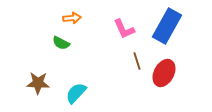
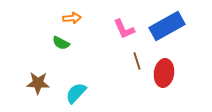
blue rectangle: rotated 32 degrees clockwise
red ellipse: rotated 20 degrees counterclockwise
